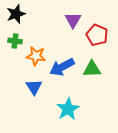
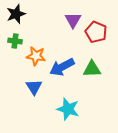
red pentagon: moved 1 px left, 3 px up
cyan star: rotated 25 degrees counterclockwise
